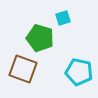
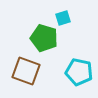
green pentagon: moved 4 px right
brown square: moved 3 px right, 2 px down
